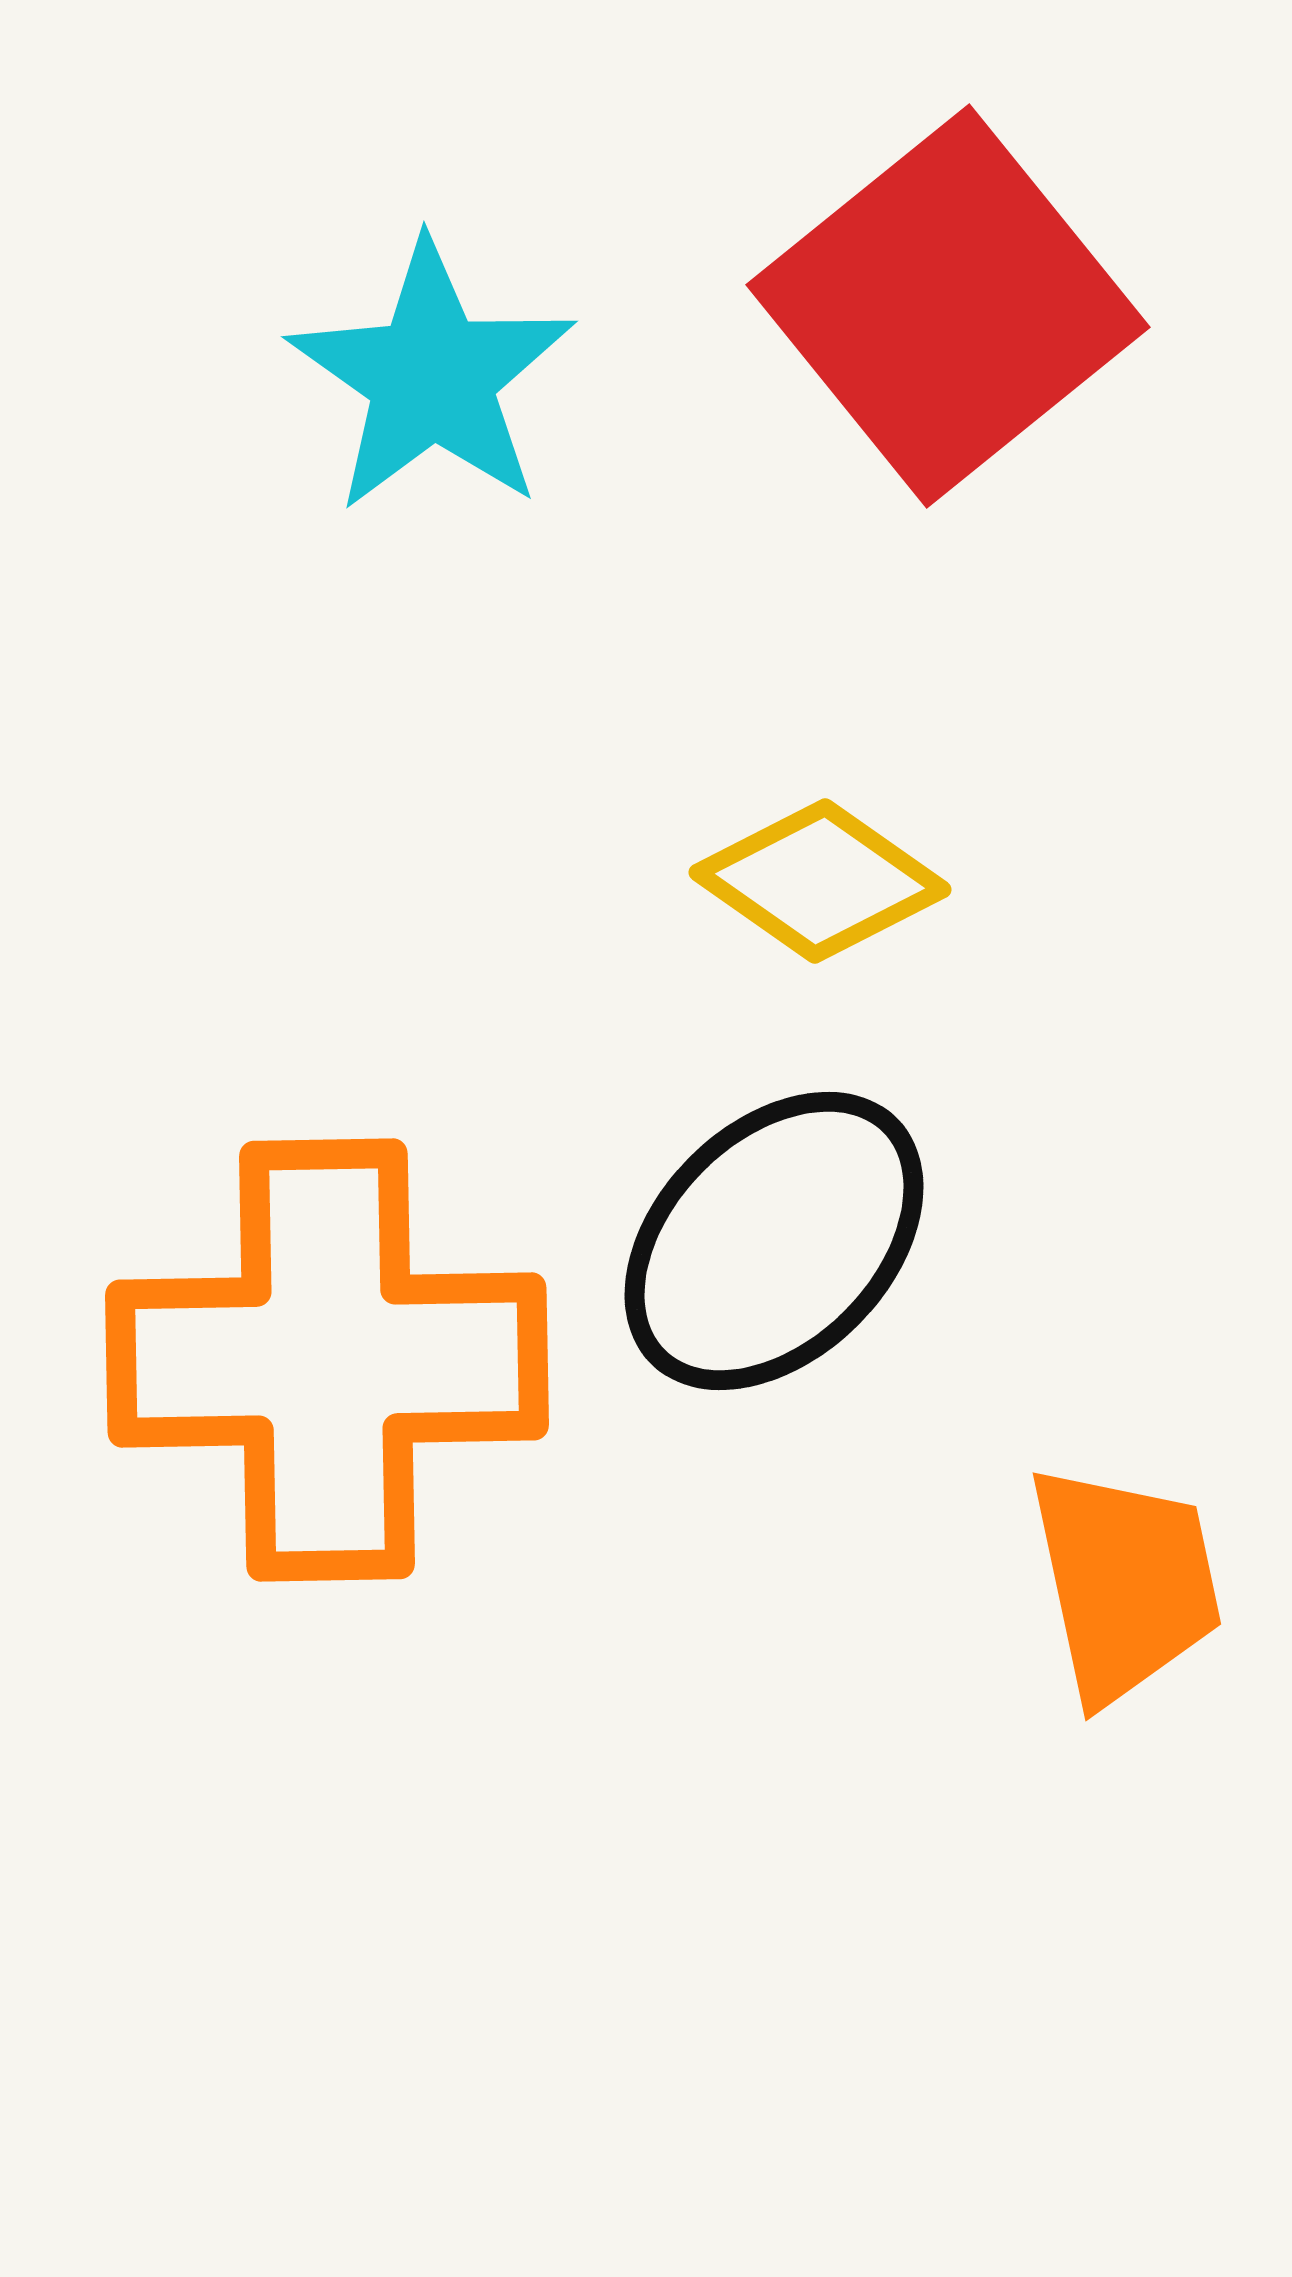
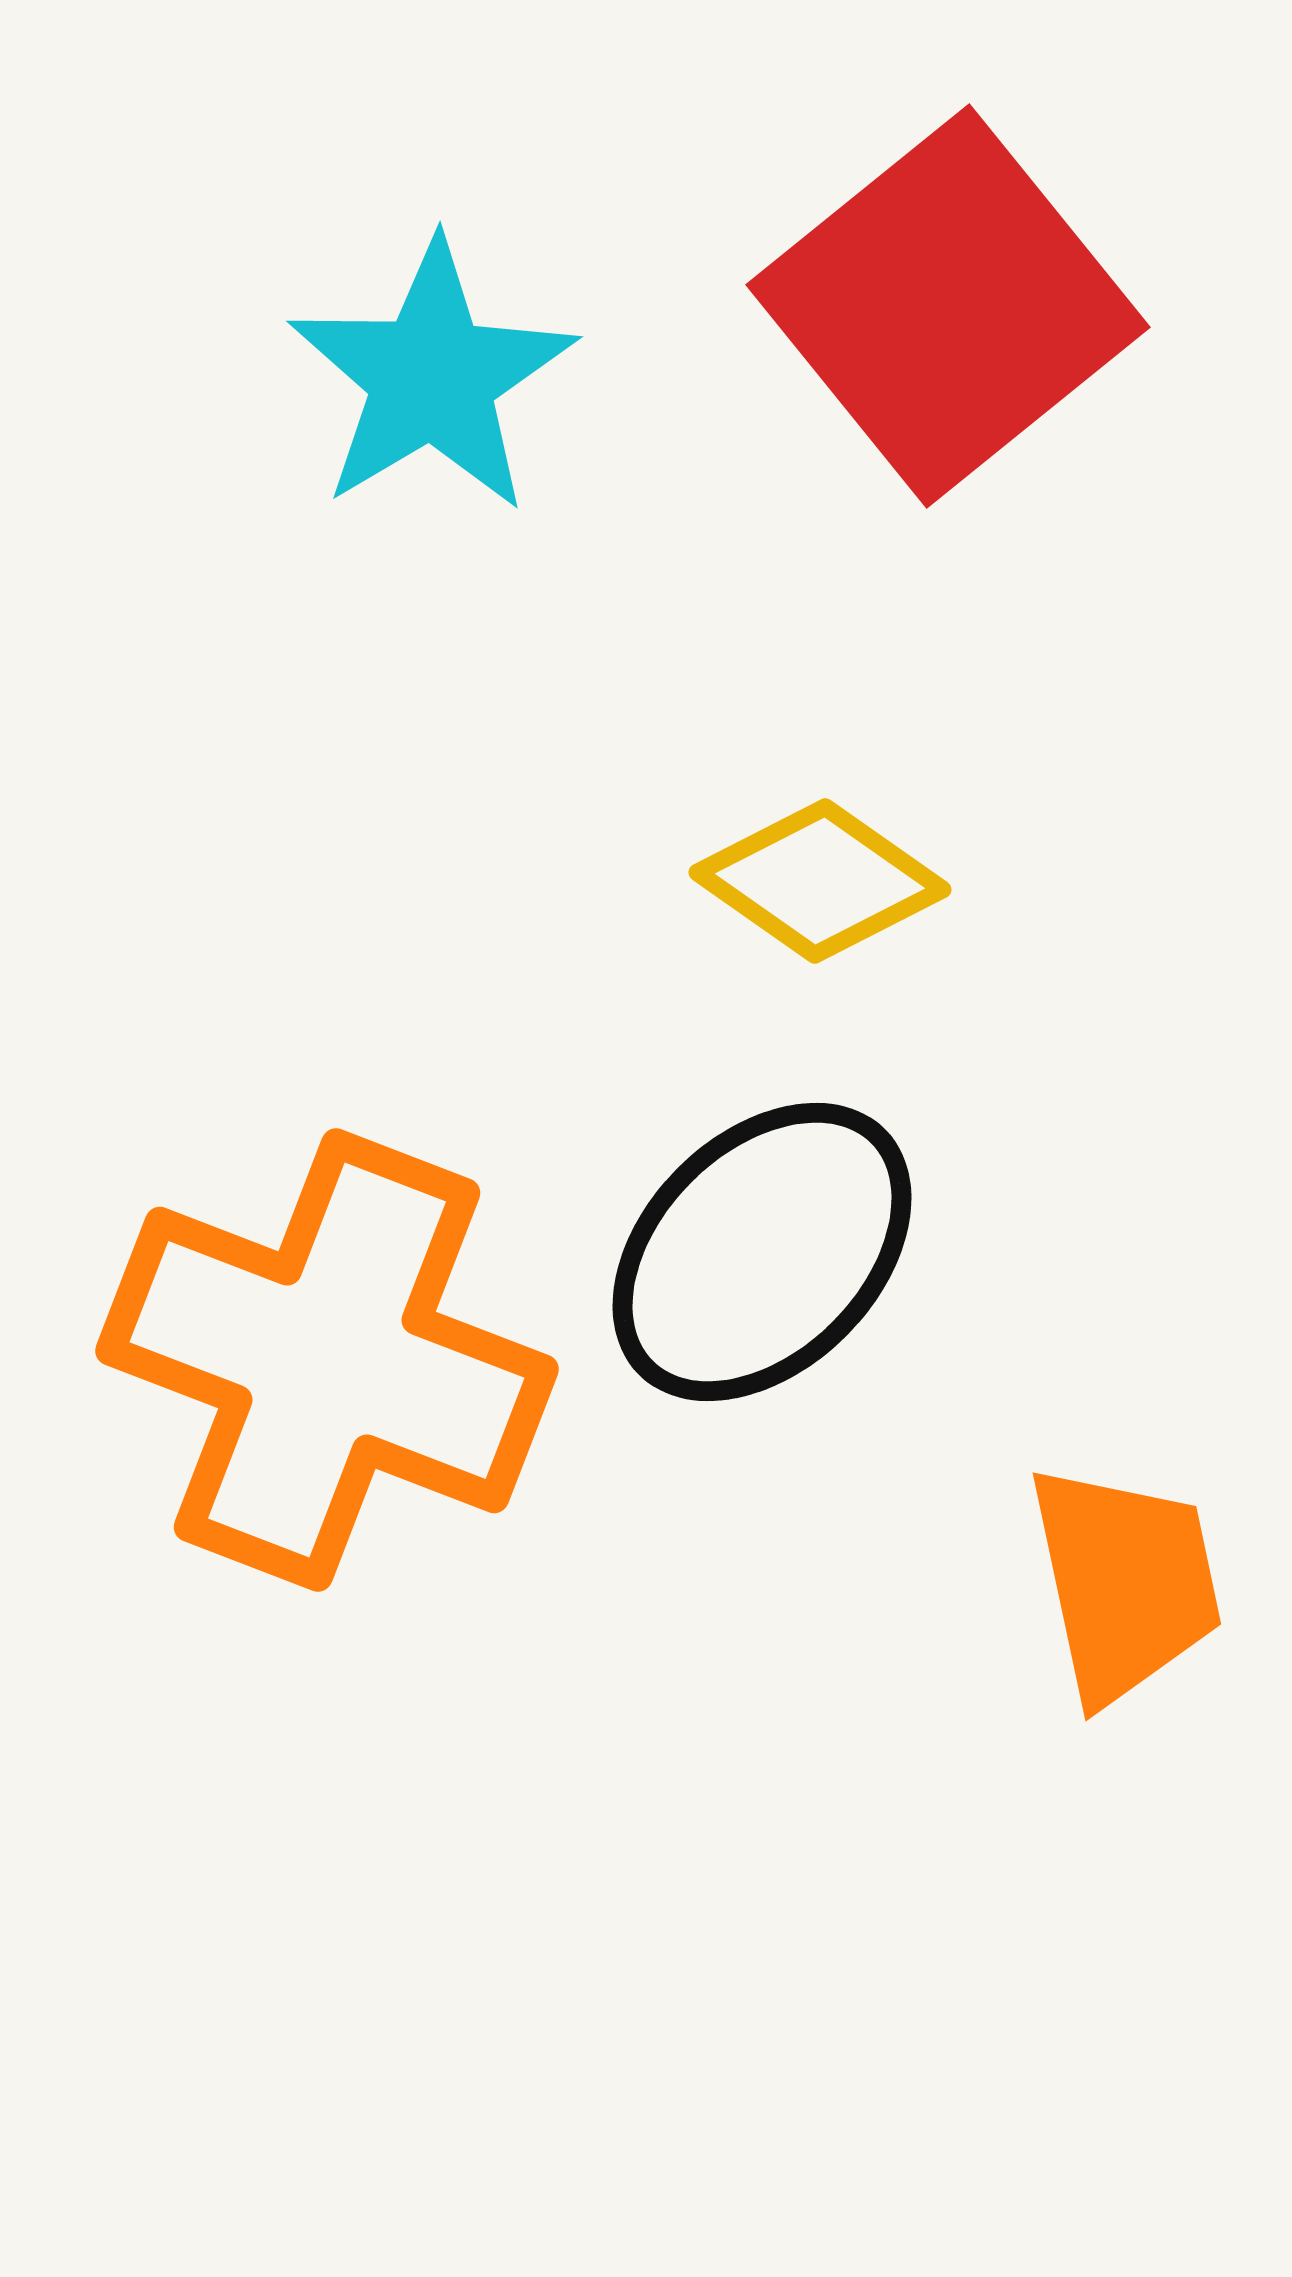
cyan star: rotated 6 degrees clockwise
black ellipse: moved 12 px left, 11 px down
orange cross: rotated 22 degrees clockwise
